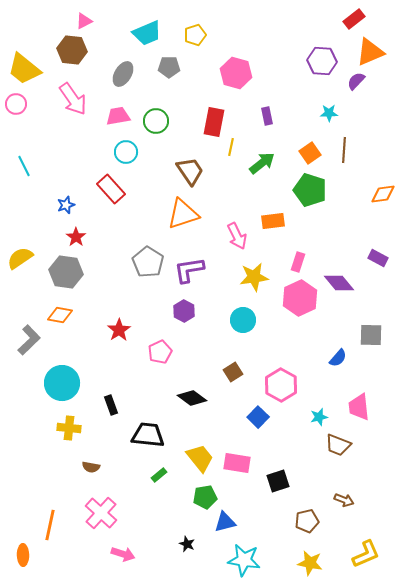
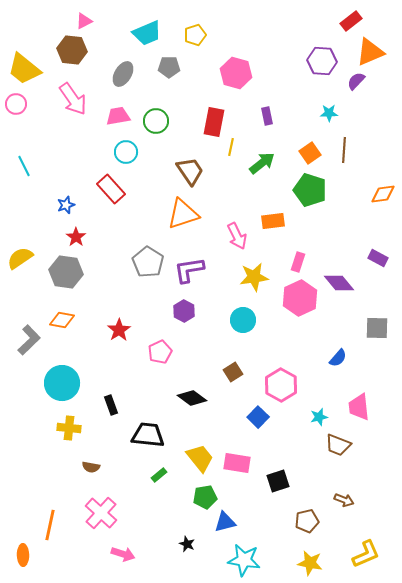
red rectangle at (354, 19): moved 3 px left, 2 px down
orange diamond at (60, 315): moved 2 px right, 5 px down
gray square at (371, 335): moved 6 px right, 7 px up
